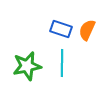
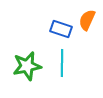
orange semicircle: moved 10 px up
